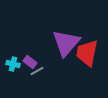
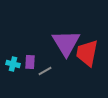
purple triangle: rotated 12 degrees counterclockwise
purple rectangle: rotated 56 degrees clockwise
gray line: moved 8 px right
